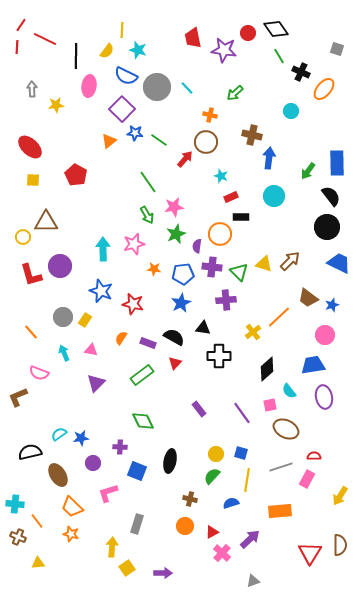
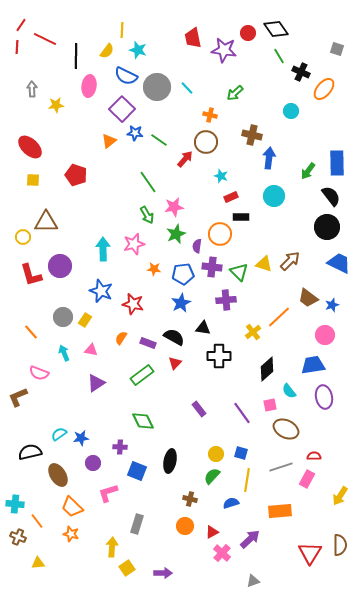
red pentagon at (76, 175): rotated 10 degrees counterclockwise
purple triangle at (96, 383): rotated 12 degrees clockwise
